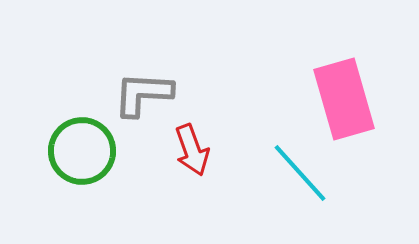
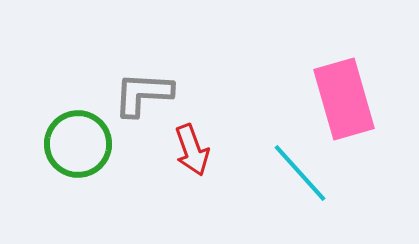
green circle: moved 4 px left, 7 px up
